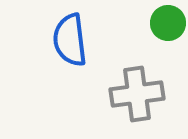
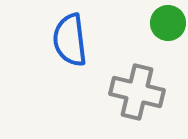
gray cross: moved 2 px up; rotated 22 degrees clockwise
